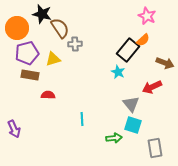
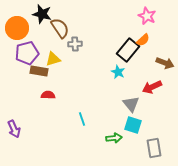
brown rectangle: moved 9 px right, 4 px up
cyan line: rotated 16 degrees counterclockwise
gray rectangle: moved 1 px left
